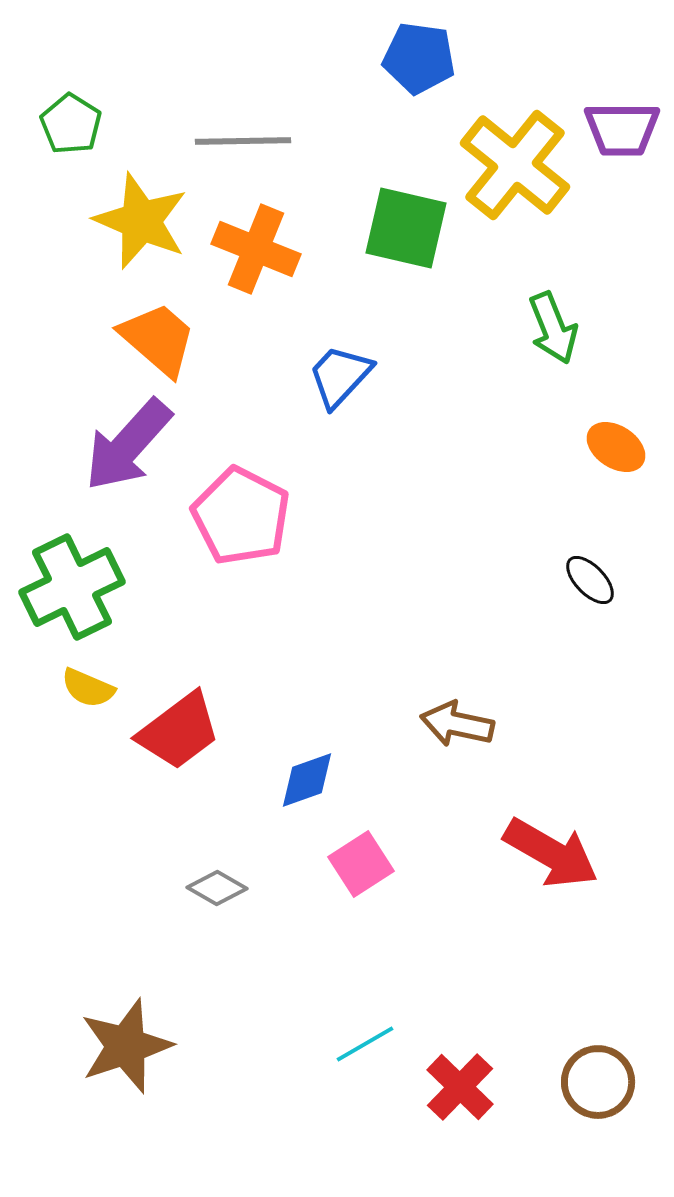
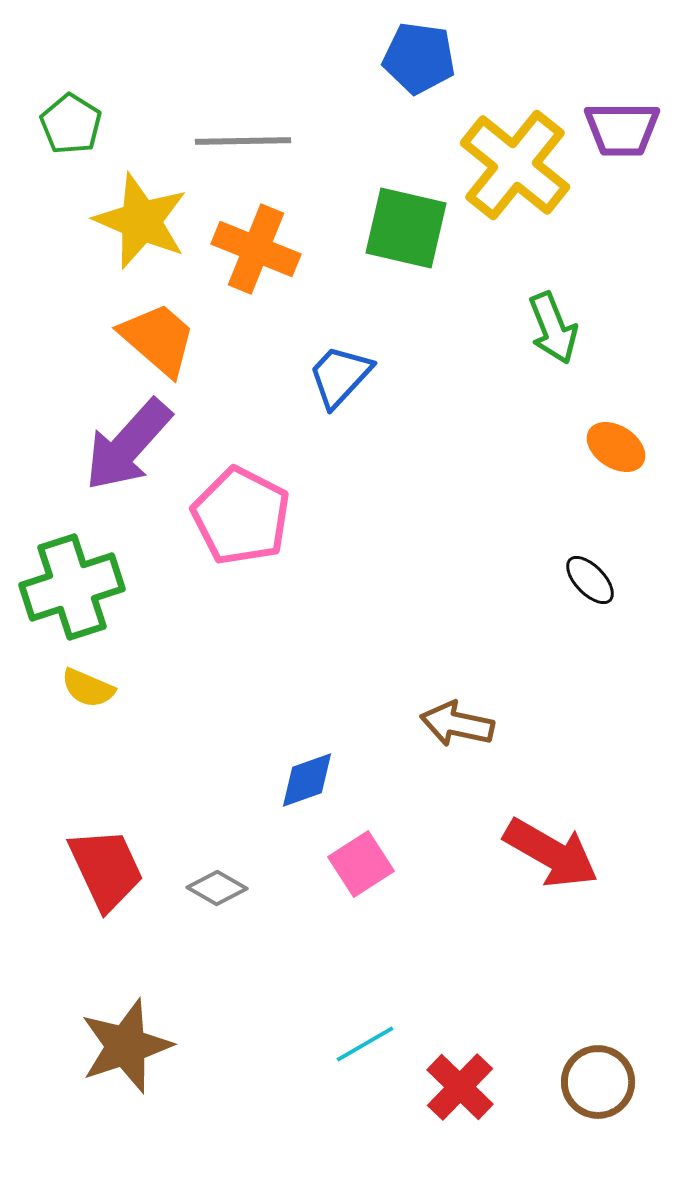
green cross: rotated 8 degrees clockwise
red trapezoid: moved 73 px left, 138 px down; rotated 78 degrees counterclockwise
